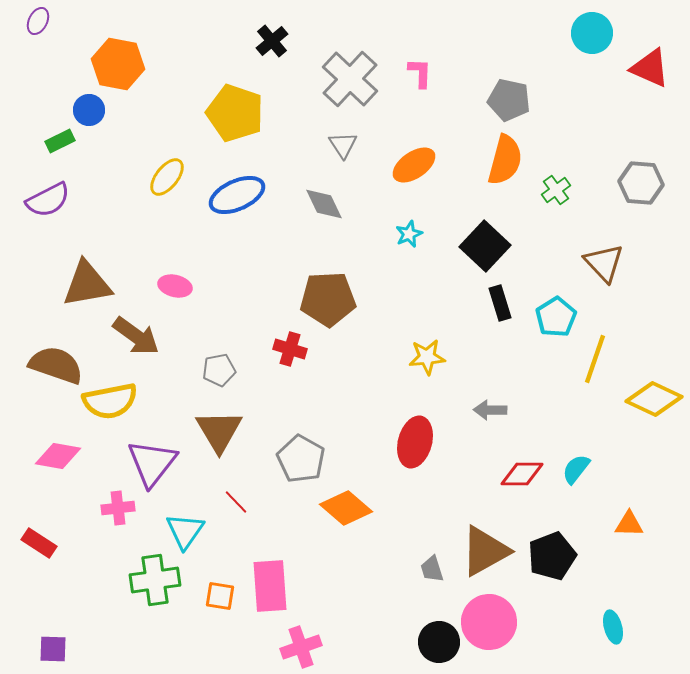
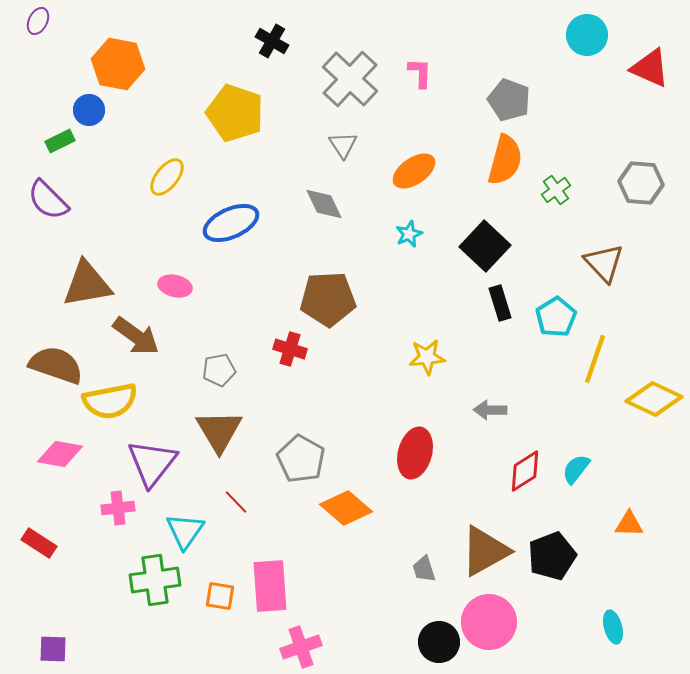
cyan circle at (592, 33): moved 5 px left, 2 px down
black cross at (272, 41): rotated 20 degrees counterclockwise
gray pentagon at (509, 100): rotated 9 degrees clockwise
orange ellipse at (414, 165): moved 6 px down
blue ellipse at (237, 195): moved 6 px left, 28 px down
purple semicircle at (48, 200): rotated 72 degrees clockwise
red ellipse at (415, 442): moved 11 px down
pink diamond at (58, 456): moved 2 px right, 2 px up
red diamond at (522, 474): moved 3 px right, 3 px up; rotated 33 degrees counterclockwise
gray trapezoid at (432, 569): moved 8 px left
